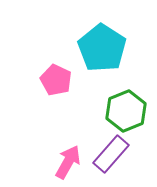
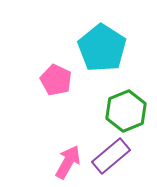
purple rectangle: moved 2 px down; rotated 9 degrees clockwise
